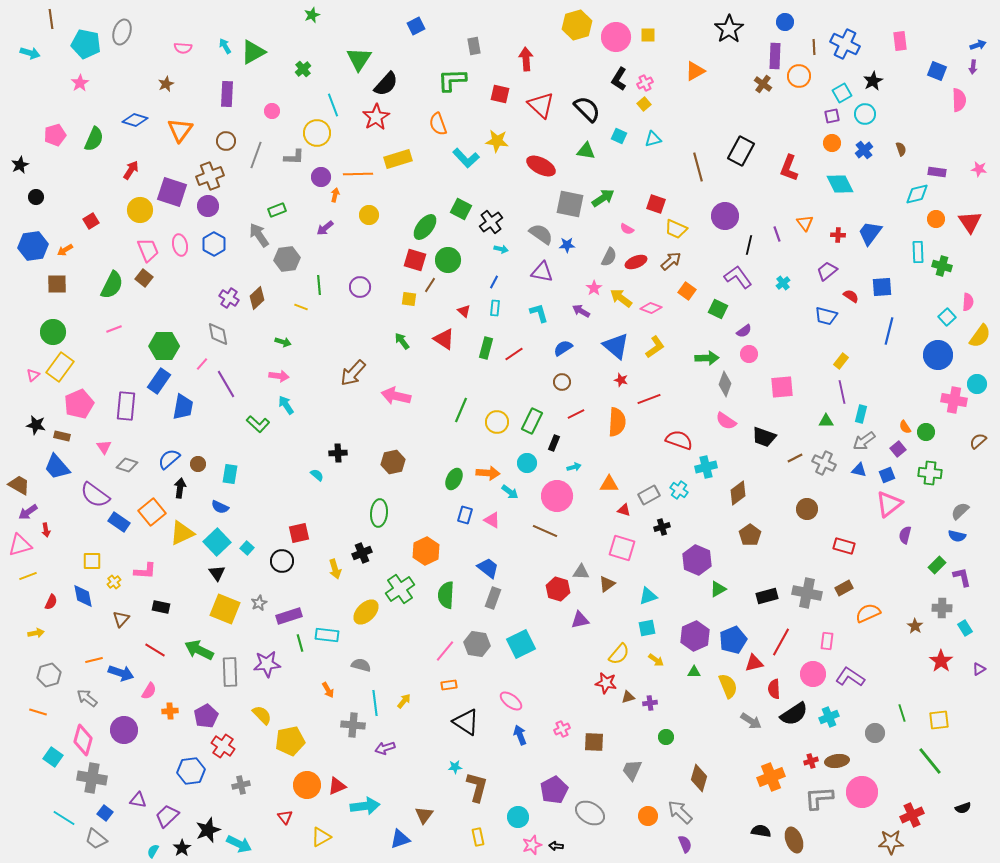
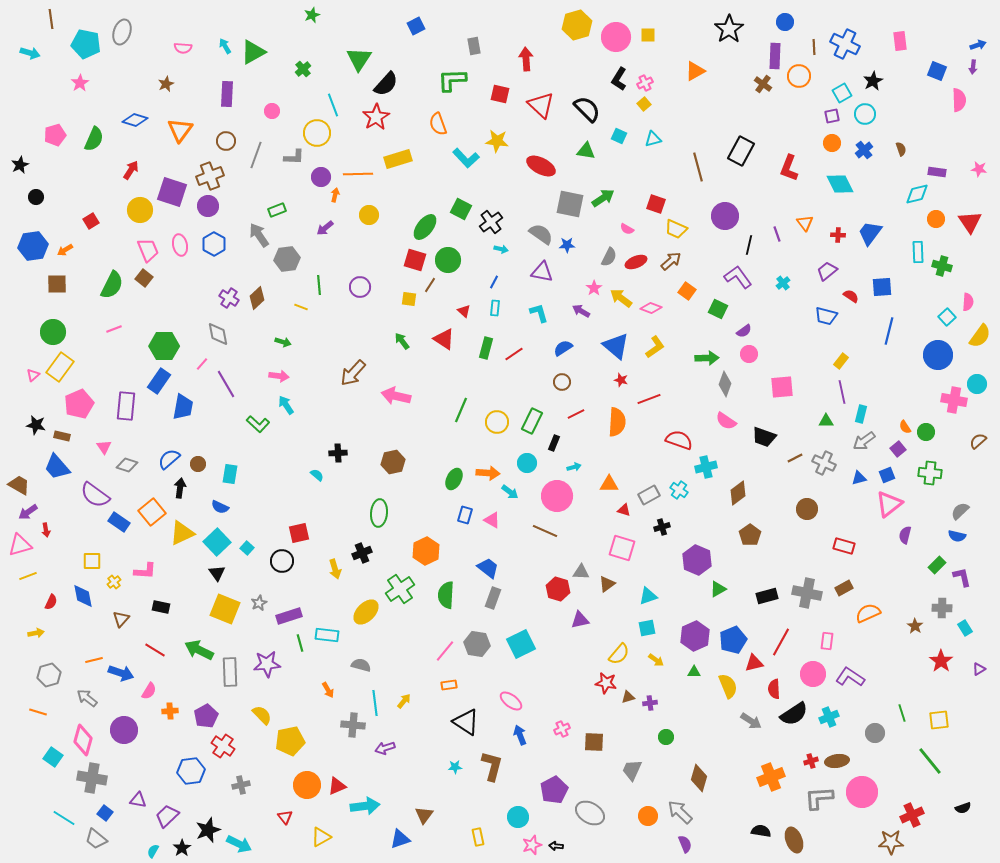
blue triangle at (859, 470): moved 8 px down; rotated 28 degrees counterclockwise
brown L-shape at (477, 787): moved 15 px right, 21 px up
